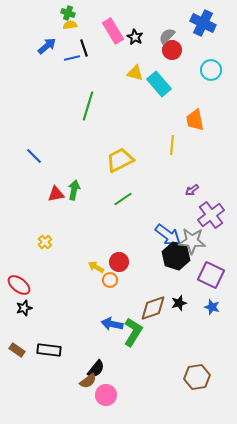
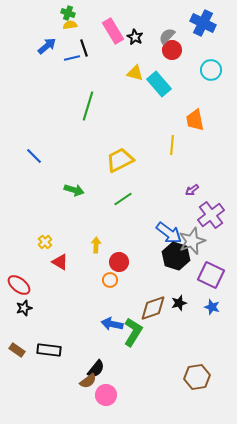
green arrow at (74, 190): rotated 96 degrees clockwise
red triangle at (56, 194): moved 4 px right, 68 px down; rotated 42 degrees clockwise
blue arrow at (168, 235): moved 1 px right, 2 px up
gray star at (192, 241): rotated 24 degrees counterclockwise
yellow arrow at (96, 267): moved 22 px up; rotated 63 degrees clockwise
